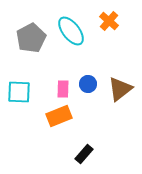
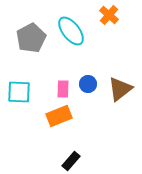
orange cross: moved 6 px up
black rectangle: moved 13 px left, 7 px down
